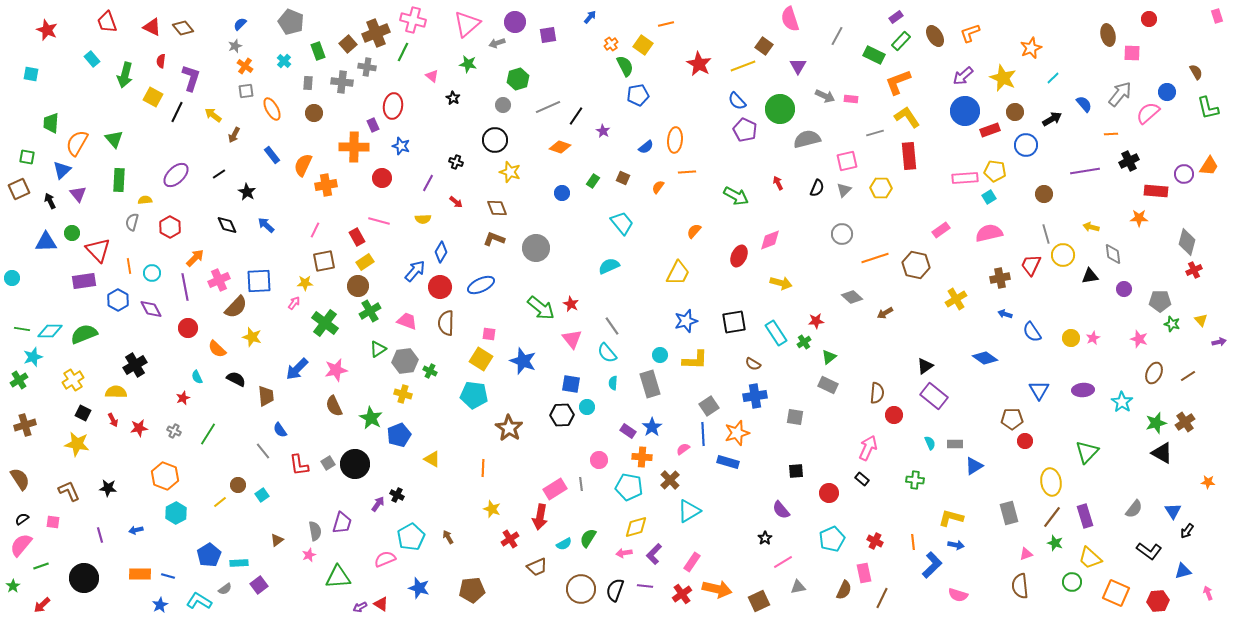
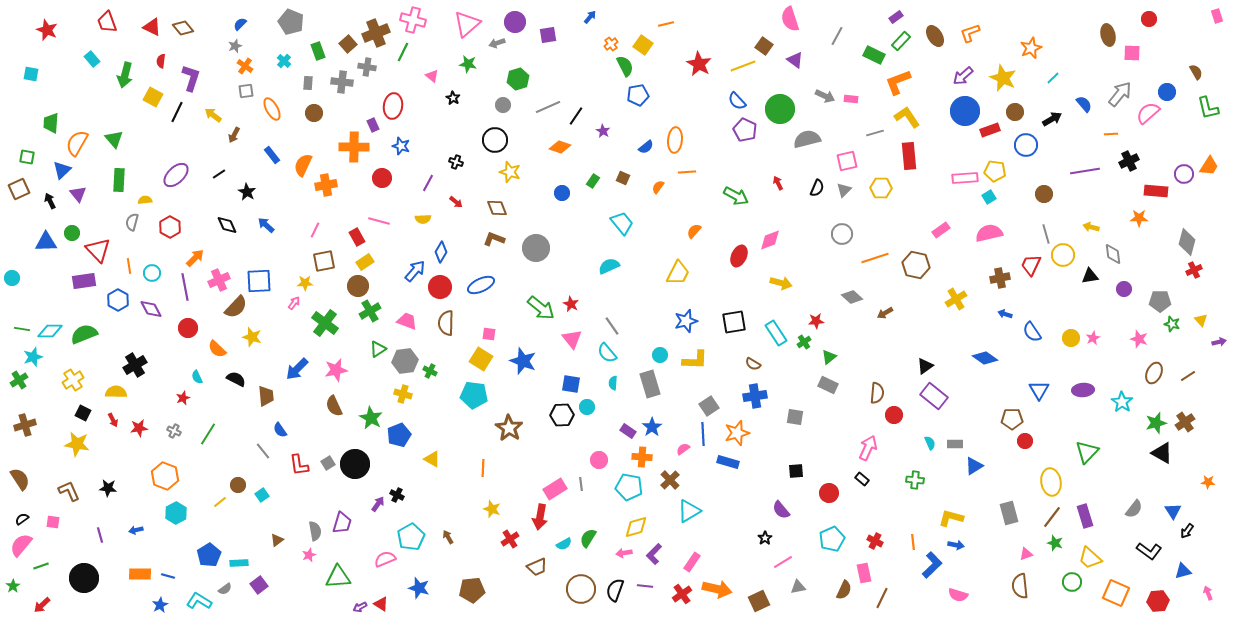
purple triangle at (798, 66): moved 3 px left, 6 px up; rotated 24 degrees counterclockwise
